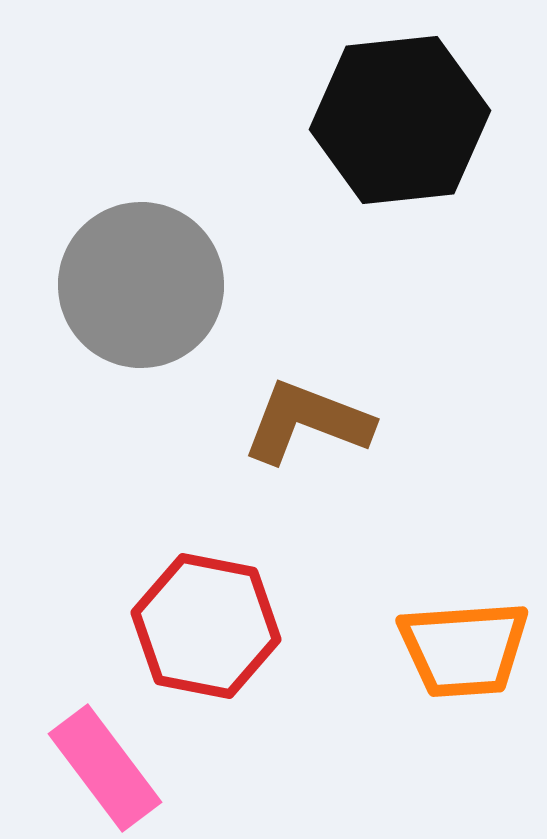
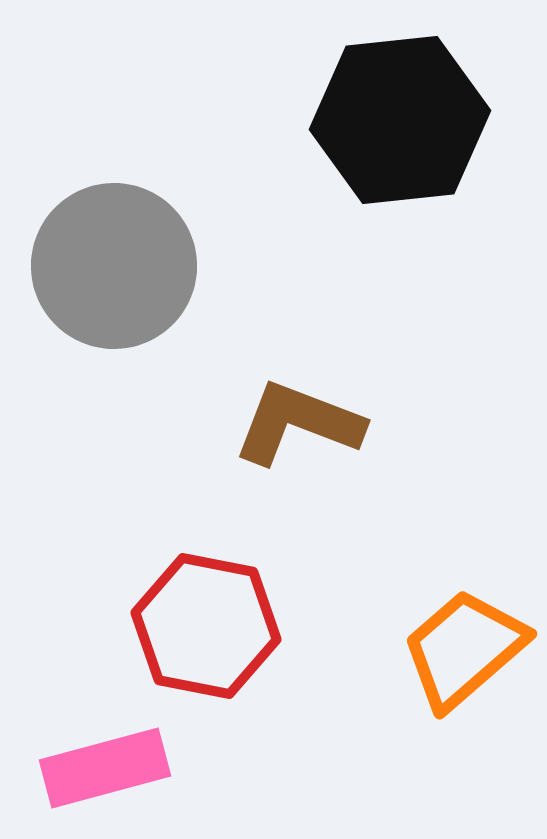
gray circle: moved 27 px left, 19 px up
brown L-shape: moved 9 px left, 1 px down
orange trapezoid: rotated 143 degrees clockwise
pink rectangle: rotated 68 degrees counterclockwise
